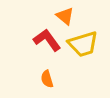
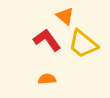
yellow trapezoid: rotated 56 degrees clockwise
orange semicircle: rotated 102 degrees clockwise
